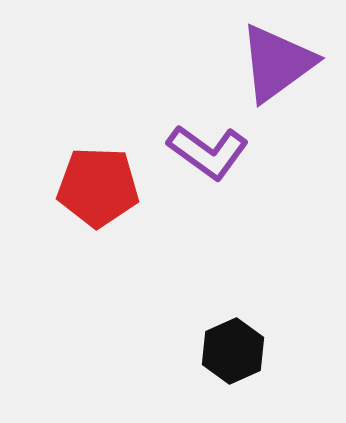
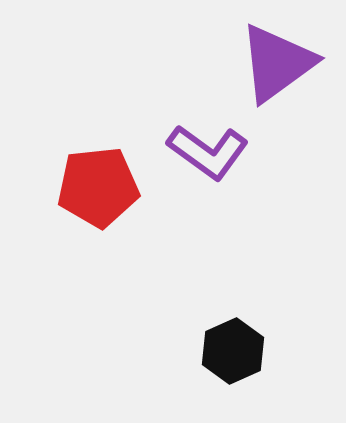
red pentagon: rotated 8 degrees counterclockwise
